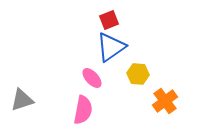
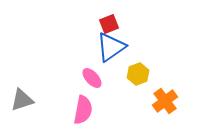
red square: moved 4 px down
yellow hexagon: rotated 25 degrees counterclockwise
